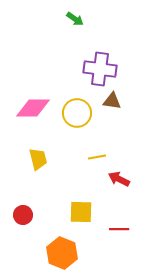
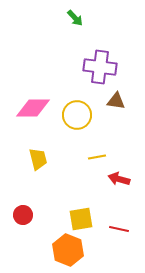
green arrow: moved 1 px up; rotated 12 degrees clockwise
purple cross: moved 2 px up
brown triangle: moved 4 px right
yellow circle: moved 2 px down
red arrow: rotated 10 degrees counterclockwise
yellow square: moved 7 px down; rotated 10 degrees counterclockwise
red line: rotated 12 degrees clockwise
orange hexagon: moved 6 px right, 3 px up
